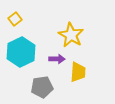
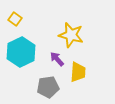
yellow square: rotated 16 degrees counterclockwise
yellow star: rotated 15 degrees counterclockwise
purple arrow: rotated 133 degrees counterclockwise
gray pentagon: moved 6 px right
